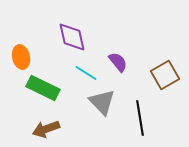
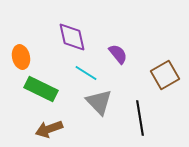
purple semicircle: moved 8 px up
green rectangle: moved 2 px left, 1 px down
gray triangle: moved 3 px left
brown arrow: moved 3 px right
